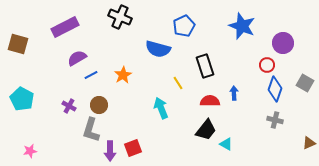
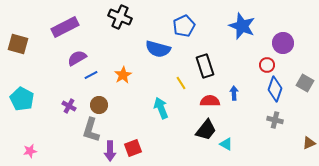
yellow line: moved 3 px right
